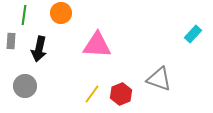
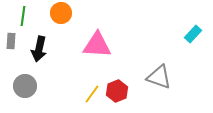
green line: moved 1 px left, 1 px down
gray triangle: moved 2 px up
red hexagon: moved 4 px left, 3 px up
